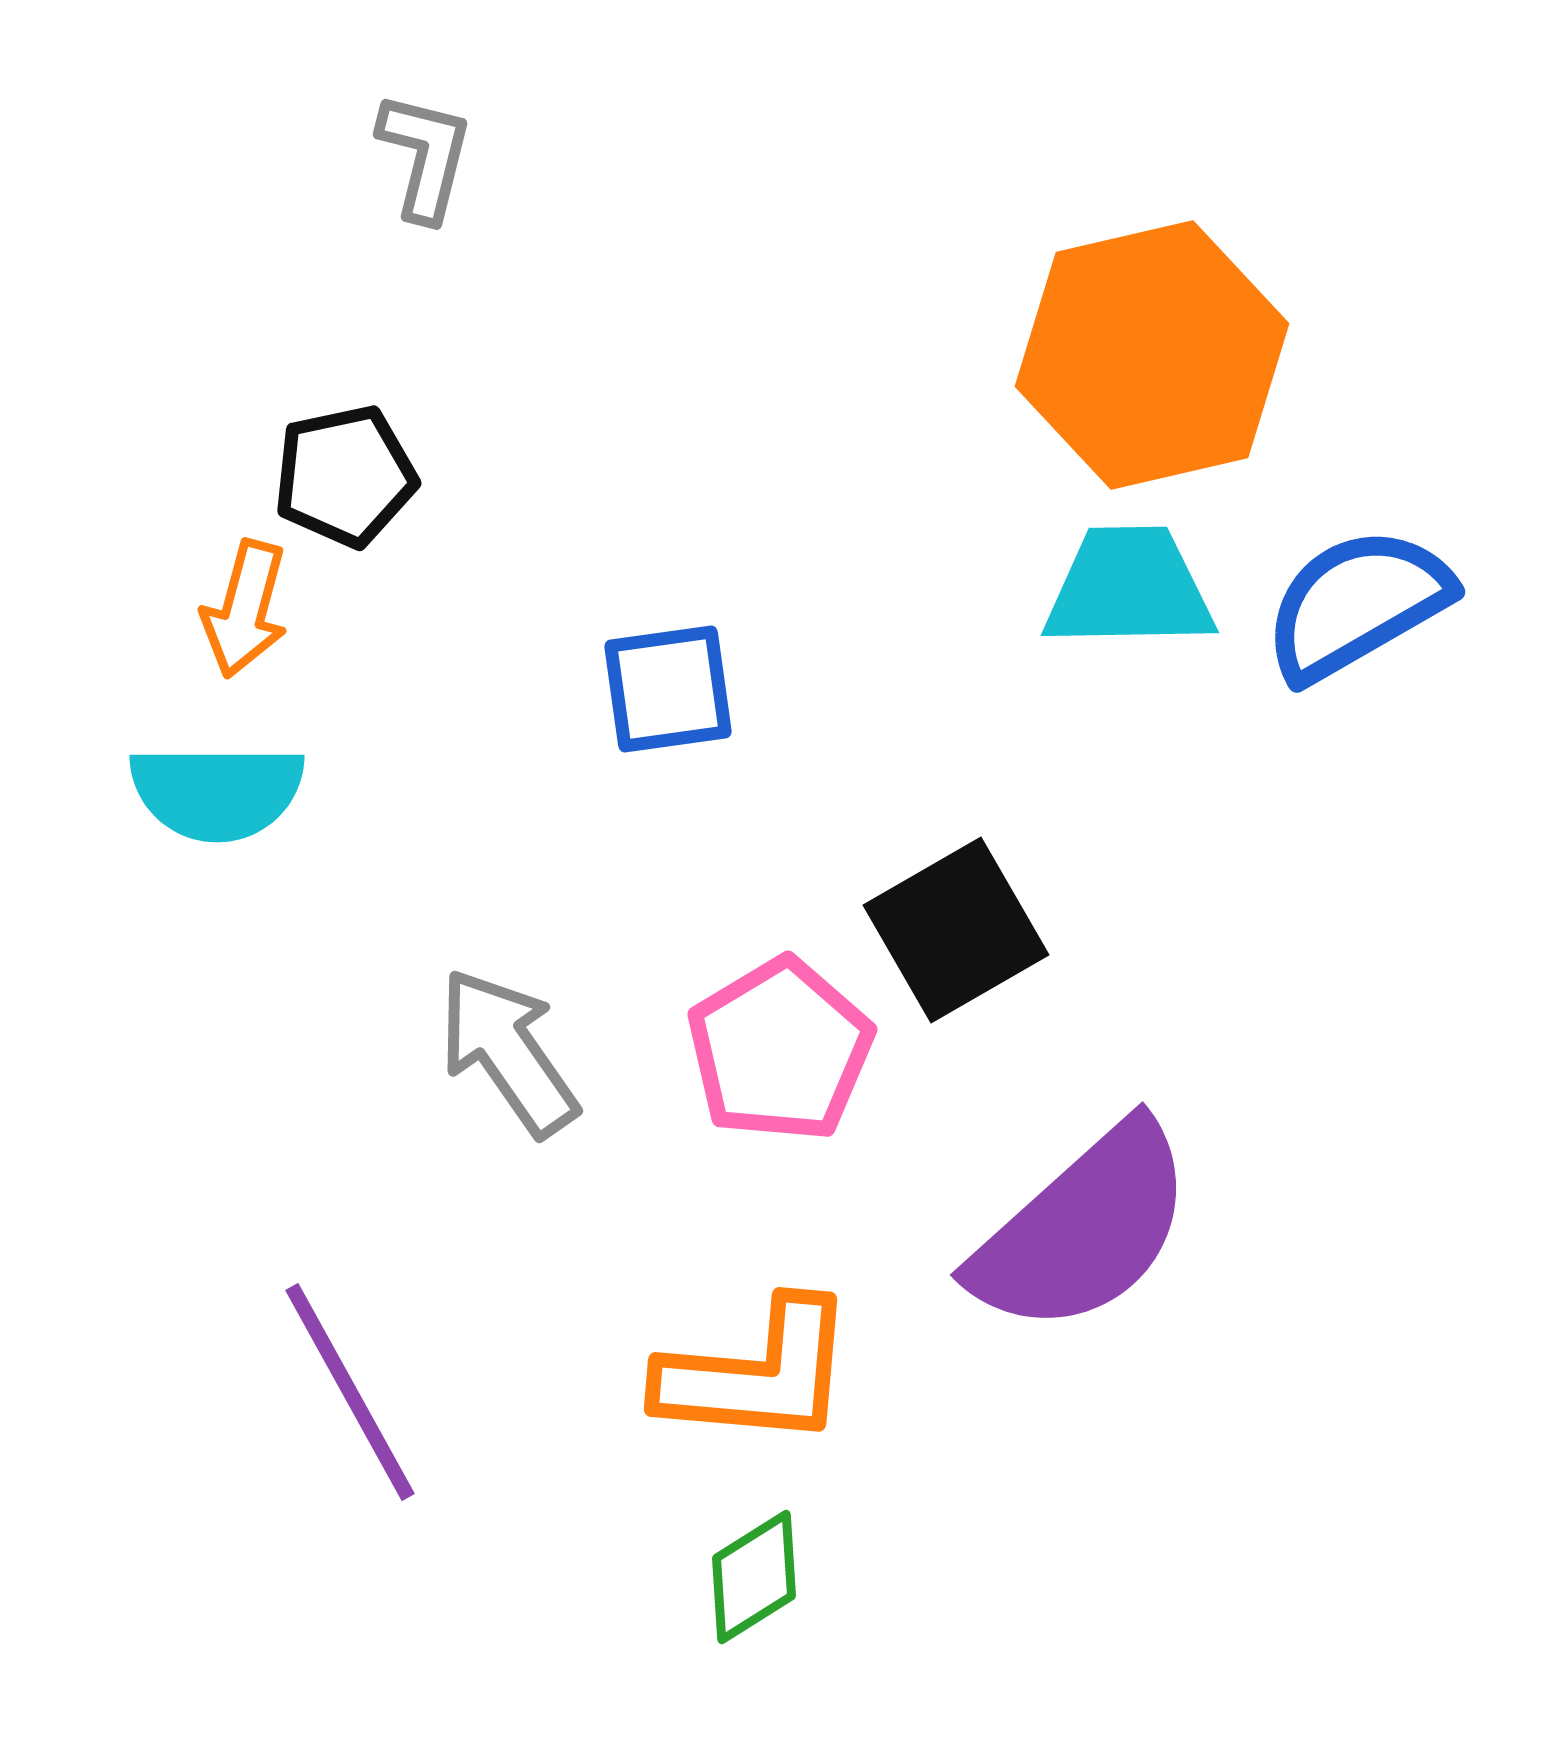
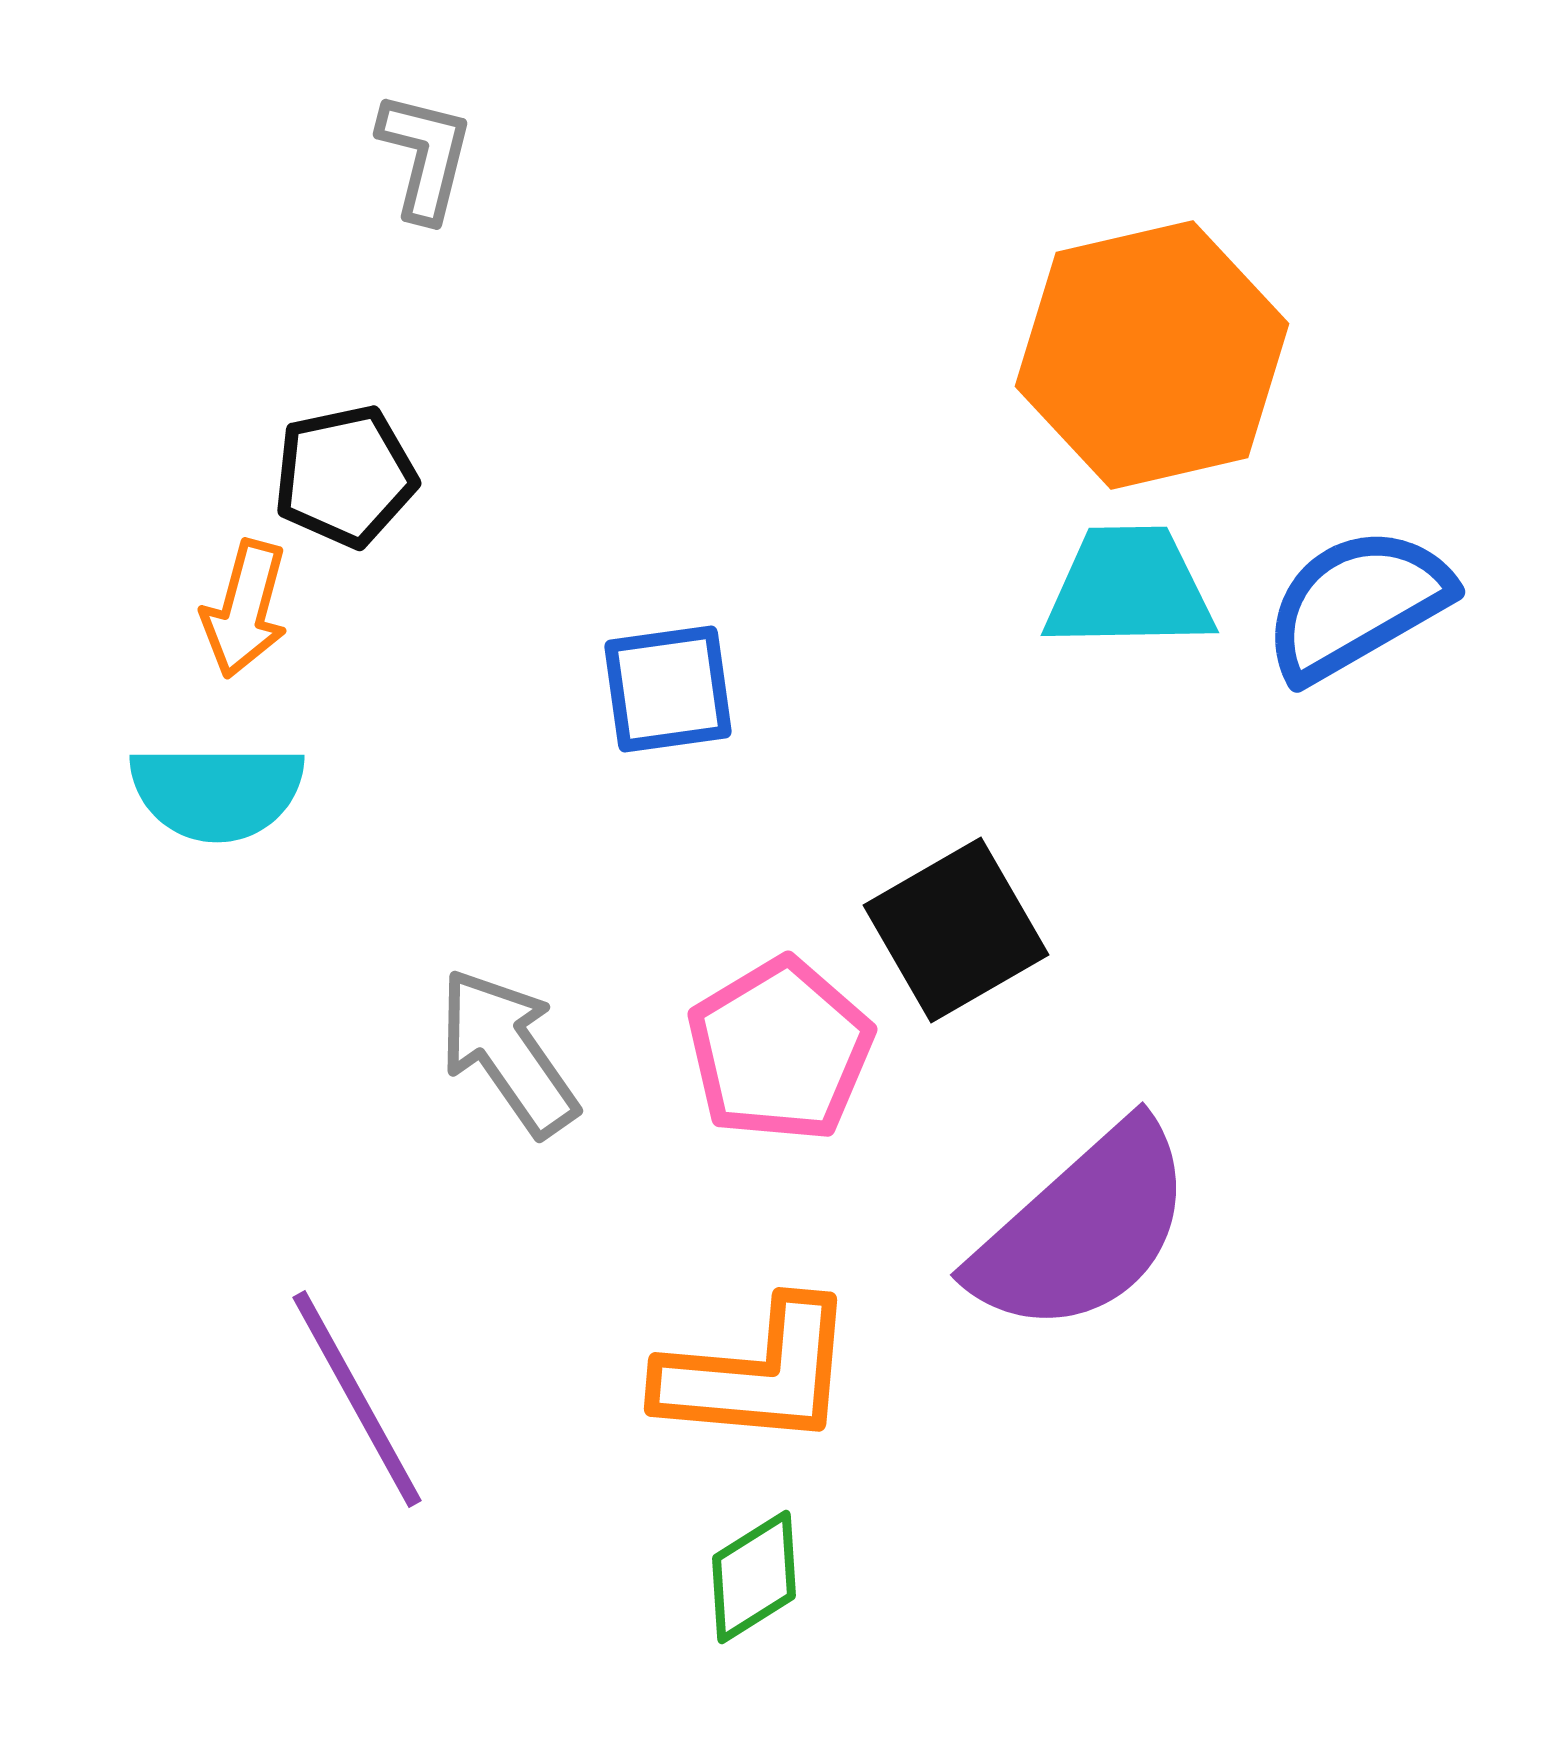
purple line: moved 7 px right, 7 px down
